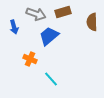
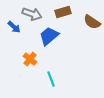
gray arrow: moved 4 px left
brown semicircle: rotated 54 degrees counterclockwise
blue arrow: rotated 32 degrees counterclockwise
orange cross: rotated 16 degrees clockwise
cyan line: rotated 21 degrees clockwise
